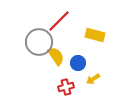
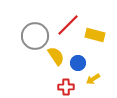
red line: moved 9 px right, 4 px down
gray circle: moved 4 px left, 6 px up
red cross: rotated 14 degrees clockwise
